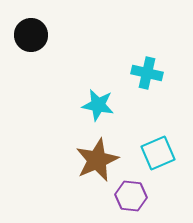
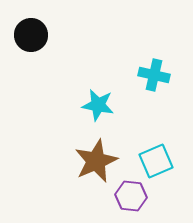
cyan cross: moved 7 px right, 2 px down
cyan square: moved 2 px left, 8 px down
brown star: moved 1 px left, 1 px down
